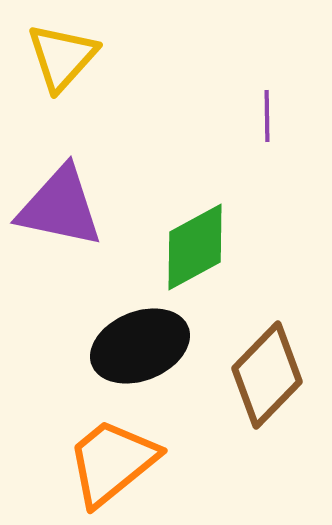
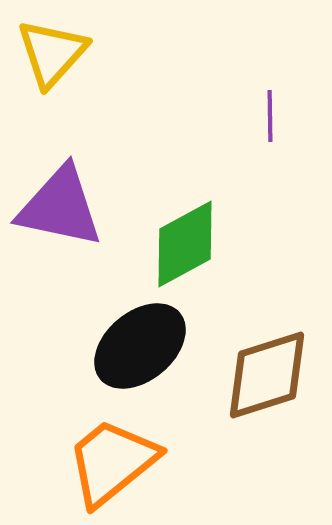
yellow triangle: moved 10 px left, 4 px up
purple line: moved 3 px right
green diamond: moved 10 px left, 3 px up
black ellipse: rotated 18 degrees counterclockwise
brown diamond: rotated 28 degrees clockwise
